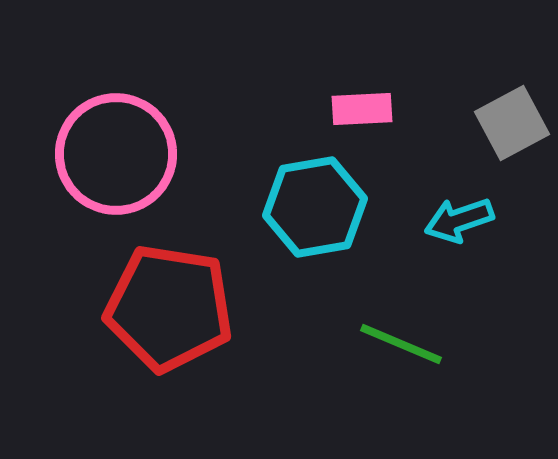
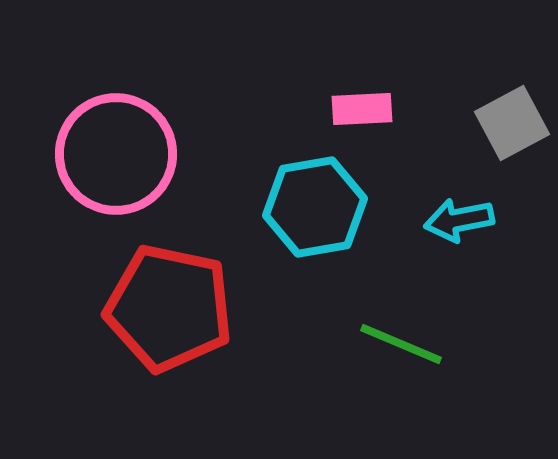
cyan arrow: rotated 8 degrees clockwise
red pentagon: rotated 3 degrees clockwise
